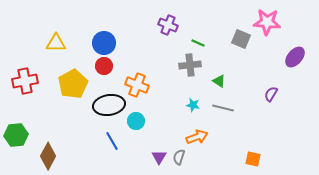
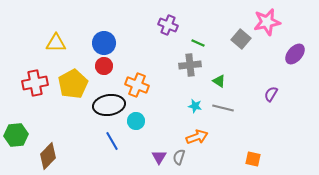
pink star: rotated 16 degrees counterclockwise
gray square: rotated 18 degrees clockwise
purple ellipse: moved 3 px up
red cross: moved 10 px right, 2 px down
cyan star: moved 2 px right, 1 px down
brown diamond: rotated 16 degrees clockwise
